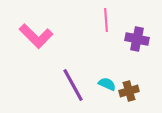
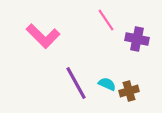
pink line: rotated 30 degrees counterclockwise
pink L-shape: moved 7 px right
purple line: moved 3 px right, 2 px up
